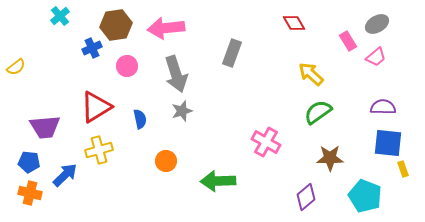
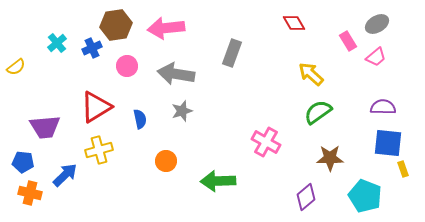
cyan cross: moved 3 px left, 27 px down
gray arrow: rotated 117 degrees clockwise
blue pentagon: moved 6 px left
